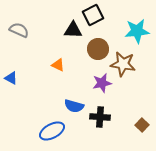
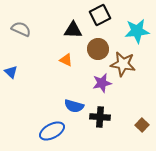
black square: moved 7 px right
gray semicircle: moved 2 px right, 1 px up
orange triangle: moved 8 px right, 5 px up
blue triangle: moved 6 px up; rotated 16 degrees clockwise
